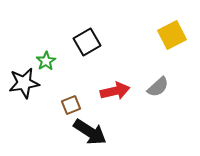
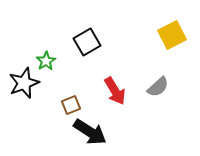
black star: rotated 12 degrees counterclockwise
red arrow: rotated 72 degrees clockwise
